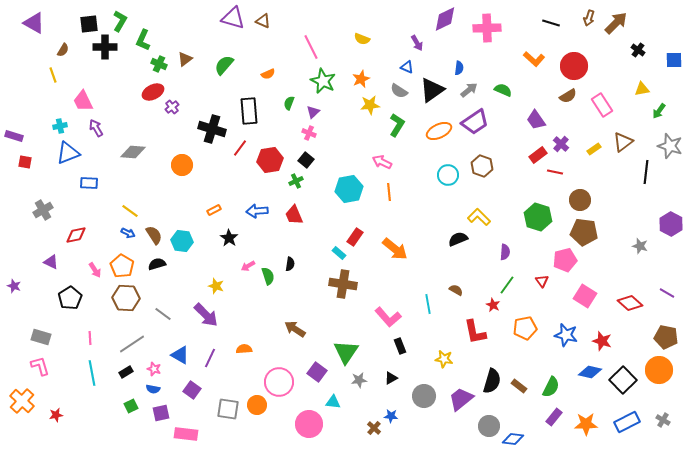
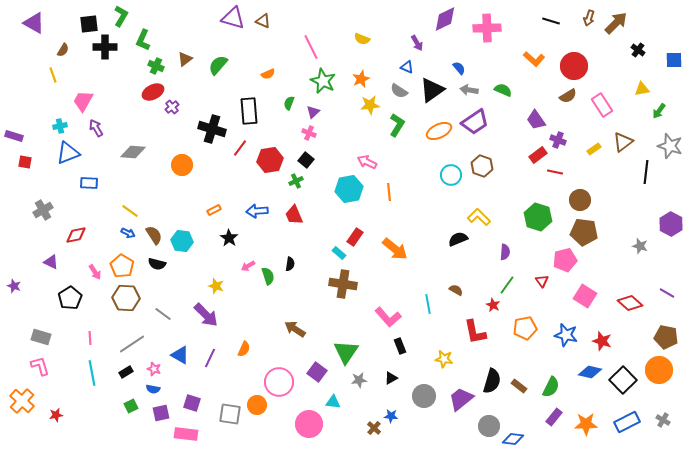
green L-shape at (120, 21): moved 1 px right, 5 px up
black line at (551, 23): moved 2 px up
green cross at (159, 64): moved 3 px left, 2 px down
green semicircle at (224, 65): moved 6 px left
blue semicircle at (459, 68): rotated 48 degrees counterclockwise
gray arrow at (469, 90): rotated 132 degrees counterclockwise
pink trapezoid at (83, 101): rotated 55 degrees clockwise
purple cross at (561, 144): moved 3 px left, 4 px up; rotated 21 degrees counterclockwise
pink arrow at (382, 162): moved 15 px left
cyan circle at (448, 175): moved 3 px right
black semicircle at (157, 264): rotated 150 degrees counterclockwise
pink arrow at (95, 270): moved 2 px down
orange semicircle at (244, 349): rotated 119 degrees clockwise
purple square at (192, 390): moved 13 px down; rotated 18 degrees counterclockwise
gray square at (228, 409): moved 2 px right, 5 px down
